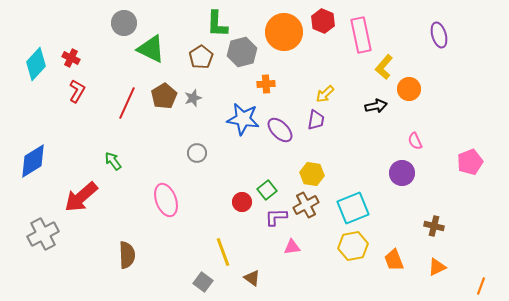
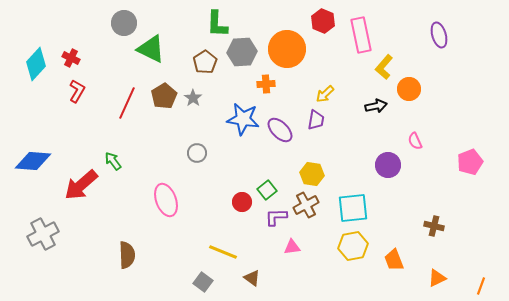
orange circle at (284, 32): moved 3 px right, 17 px down
gray hexagon at (242, 52): rotated 12 degrees clockwise
brown pentagon at (201, 57): moved 4 px right, 5 px down
gray star at (193, 98): rotated 18 degrees counterclockwise
blue diamond at (33, 161): rotated 36 degrees clockwise
purple circle at (402, 173): moved 14 px left, 8 px up
red arrow at (81, 197): moved 12 px up
cyan square at (353, 208): rotated 16 degrees clockwise
yellow line at (223, 252): rotated 48 degrees counterclockwise
orange triangle at (437, 267): moved 11 px down
